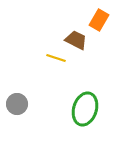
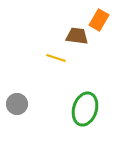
brown trapezoid: moved 1 px right, 4 px up; rotated 20 degrees counterclockwise
